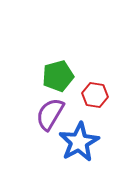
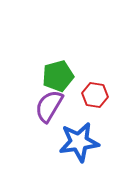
purple semicircle: moved 1 px left, 8 px up
blue star: rotated 21 degrees clockwise
